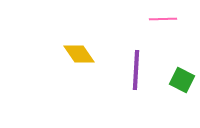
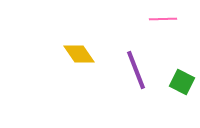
purple line: rotated 24 degrees counterclockwise
green square: moved 2 px down
